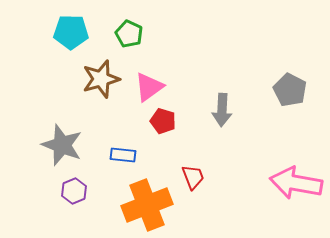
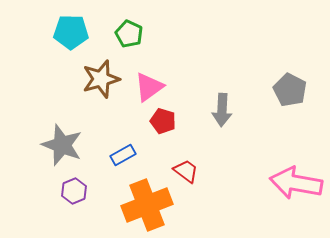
blue rectangle: rotated 35 degrees counterclockwise
red trapezoid: moved 7 px left, 6 px up; rotated 32 degrees counterclockwise
